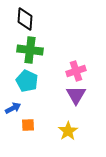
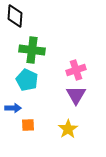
black diamond: moved 10 px left, 3 px up
green cross: moved 2 px right
pink cross: moved 1 px up
cyan pentagon: moved 1 px up
blue arrow: rotated 28 degrees clockwise
yellow star: moved 2 px up
